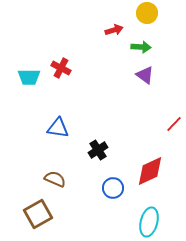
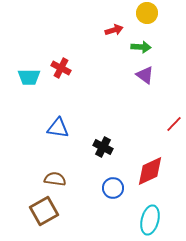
black cross: moved 5 px right, 3 px up; rotated 30 degrees counterclockwise
brown semicircle: rotated 15 degrees counterclockwise
brown square: moved 6 px right, 3 px up
cyan ellipse: moved 1 px right, 2 px up
